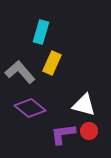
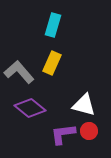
cyan rectangle: moved 12 px right, 7 px up
gray L-shape: moved 1 px left
